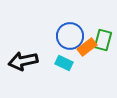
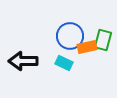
orange rectangle: rotated 24 degrees clockwise
black arrow: rotated 12 degrees clockwise
